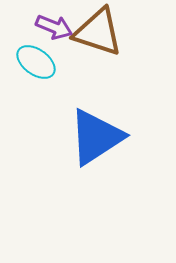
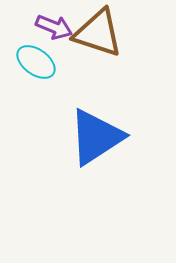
brown triangle: moved 1 px down
